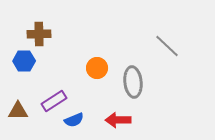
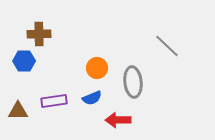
purple rectangle: rotated 25 degrees clockwise
blue semicircle: moved 18 px right, 22 px up
